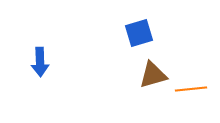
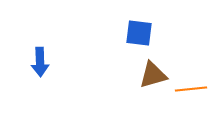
blue square: rotated 24 degrees clockwise
